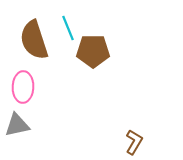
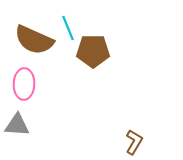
brown semicircle: rotated 48 degrees counterclockwise
pink ellipse: moved 1 px right, 3 px up
gray triangle: rotated 16 degrees clockwise
